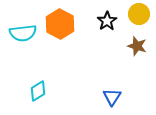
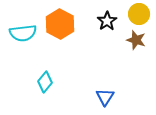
brown star: moved 1 px left, 6 px up
cyan diamond: moved 7 px right, 9 px up; rotated 20 degrees counterclockwise
blue triangle: moved 7 px left
